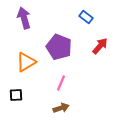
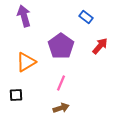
purple arrow: moved 2 px up
purple pentagon: moved 2 px right, 1 px up; rotated 15 degrees clockwise
